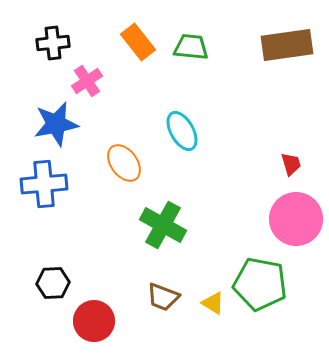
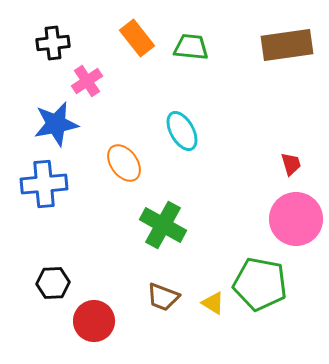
orange rectangle: moved 1 px left, 4 px up
